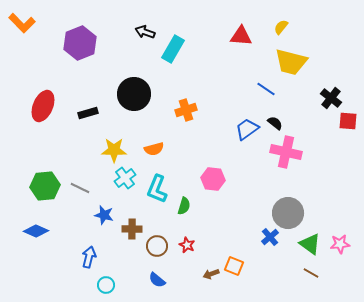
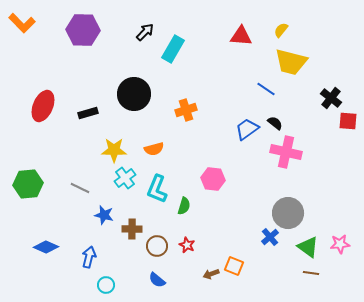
yellow semicircle: moved 3 px down
black arrow: rotated 114 degrees clockwise
purple hexagon: moved 3 px right, 13 px up; rotated 24 degrees clockwise
green hexagon: moved 17 px left, 2 px up
blue diamond: moved 10 px right, 16 px down
green triangle: moved 2 px left, 3 px down
brown line: rotated 21 degrees counterclockwise
